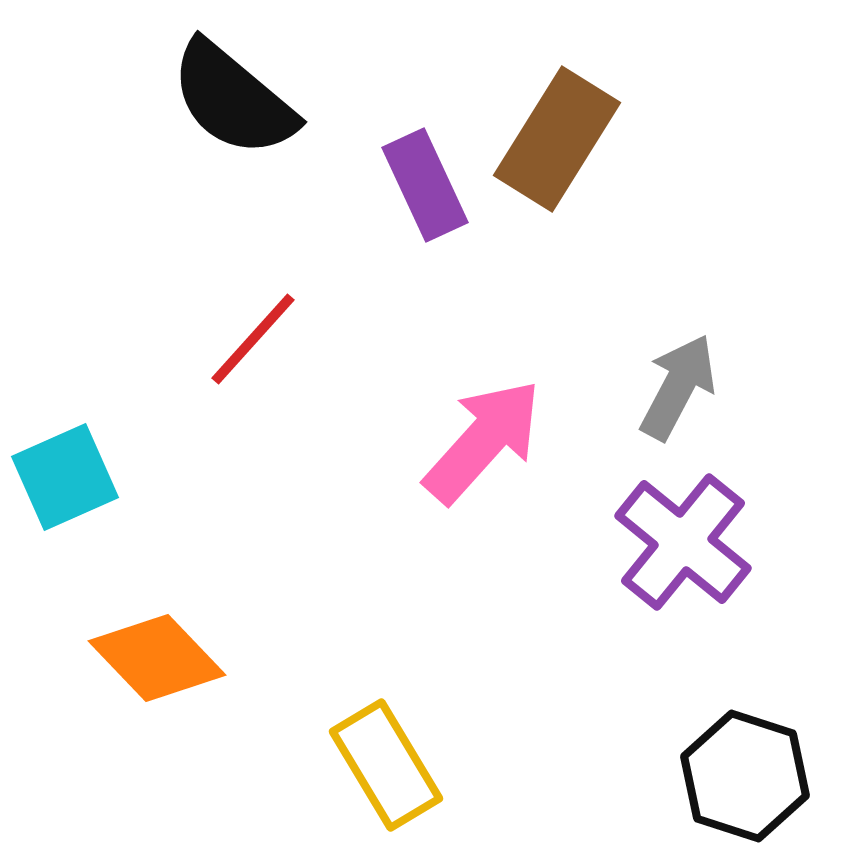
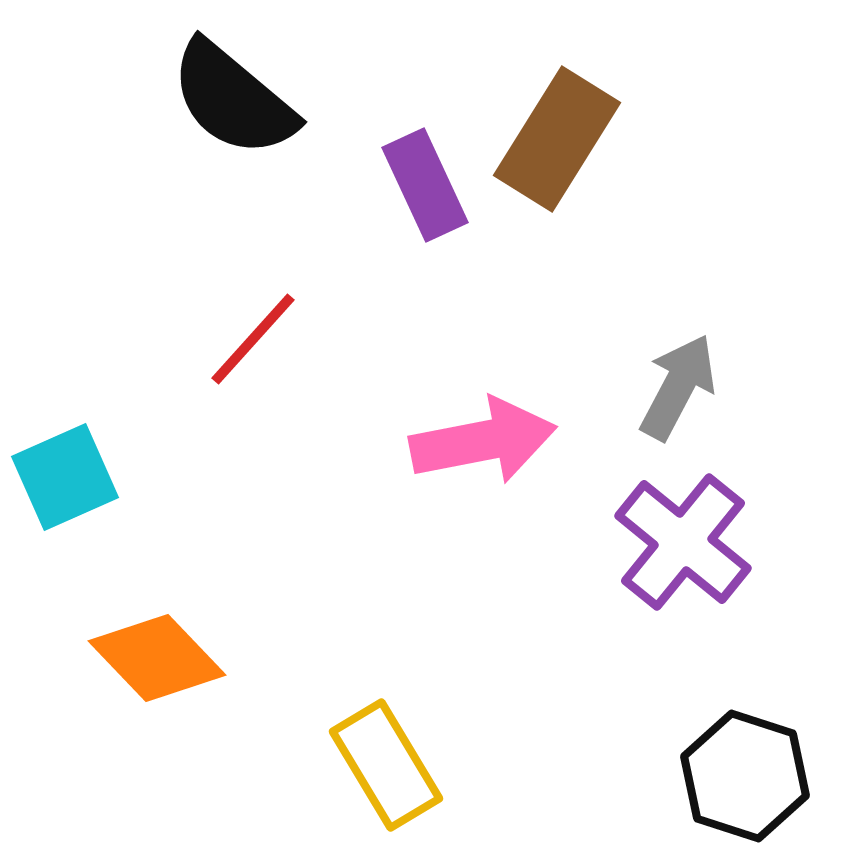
pink arrow: rotated 37 degrees clockwise
